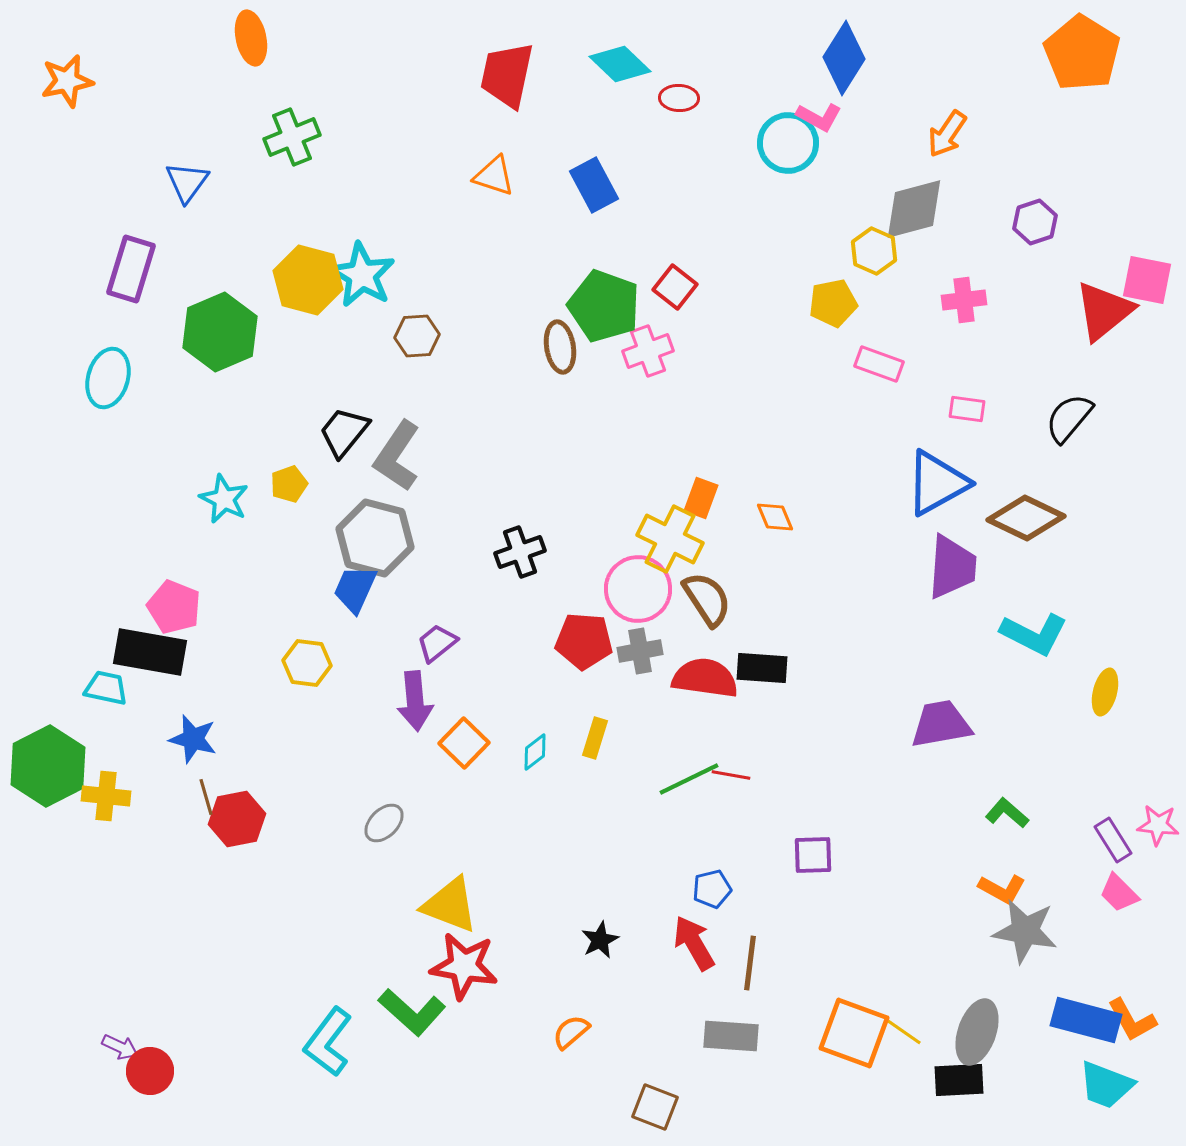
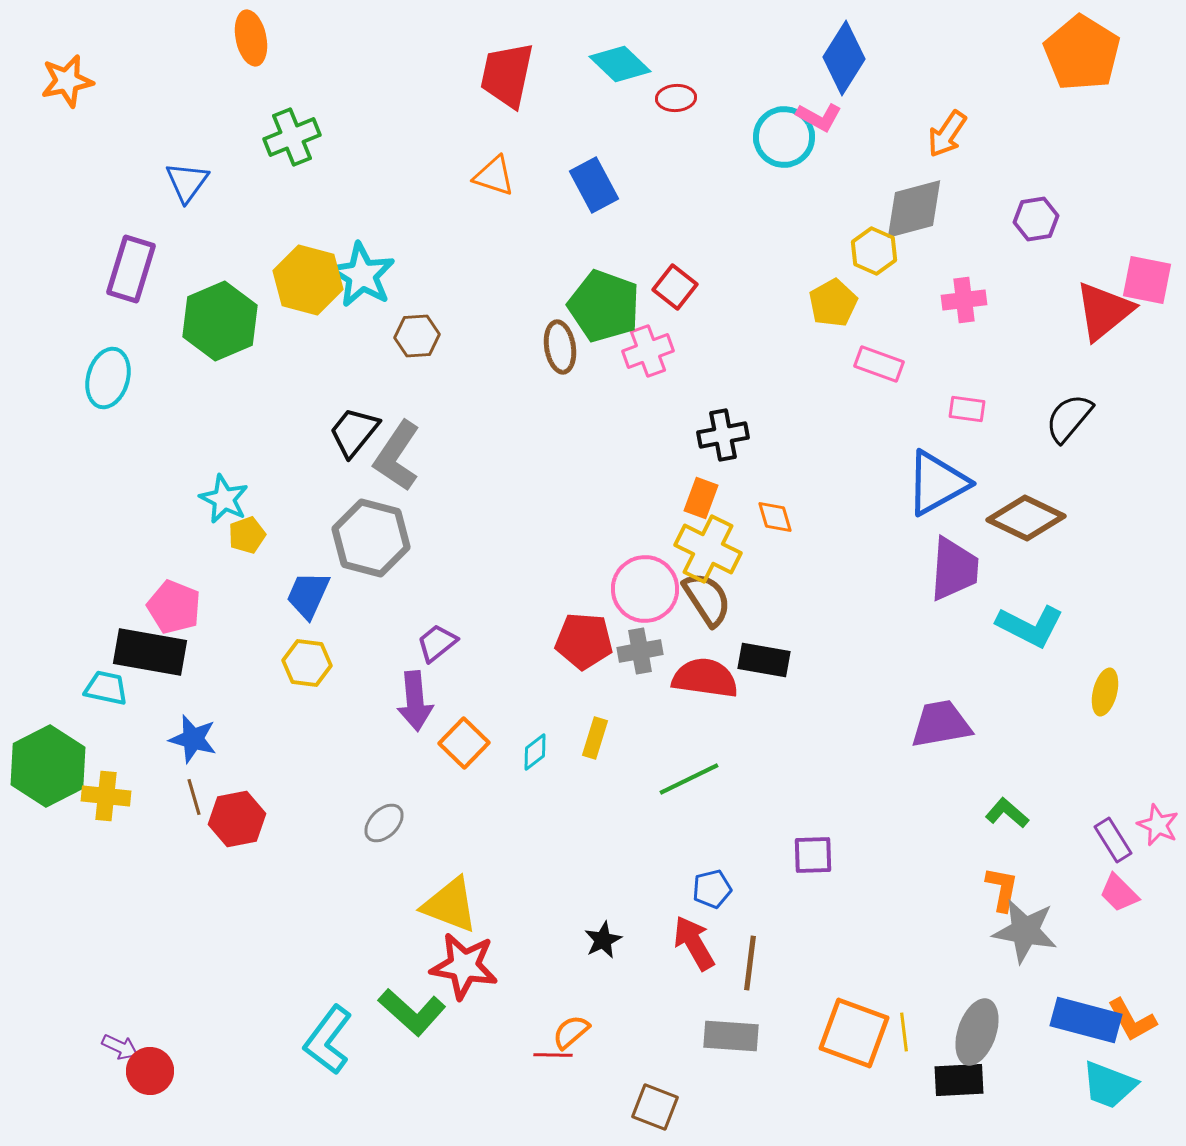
red ellipse at (679, 98): moved 3 px left; rotated 6 degrees counterclockwise
cyan circle at (788, 143): moved 4 px left, 6 px up
purple hexagon at (1035, 222): moved 1 px right, 3 px up; rotated 9 degrees clockwise
yellow pentagon at (833, 303): rotated 18 degrees counterclockwise
green hexagon at (220, 332): moved 11 px up
black trapezoid at (344, 432): moved 10 px right
yellow pentagon at (289, 484): moved 42 px left, 51 px down
orange diamond at (775, 517): rotated 6 degrees clockwise
gray hexagon at (375, 538): moved 4 px left
yellow cross at (670, 539): moved 38 px right, 10 px down
black cross at (520, 552): moved 203 px right, 117 px up; rotated 9 degrees clockwise
purple trapezoid at (952, 567): moved 2 px right, 2 px down
blue trapezoid at (355, 589): moved 47 px left, 6 px down
pink circle at (638, 589): moved 7 px right
cyan L-shape at (1034, 634): moved 4 px left, 8 px up
black rectangle at (762, 668): moved 2 px right, 8 px up; rotated 6 degrees clockwise
red line at (731, 775): moved 178 px left, 280 px down; rotated 9 degrees counterclockwise
brown line at (206, 797): moved 12 px left
pink star at (1158, 825): rotated 18 degrees clockwise
orange L-shape at (1002, 889): rotated 108 degrees counterclockwise
black star at (600, 940): moved 3 px right
yellow line at (904, 1032): rotated 48 degrees clockwise
cyan L-shape at (328, 1042): moved 2 px up
cyan trapezoid at (1106, 1085): moved 3 px right
